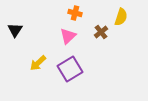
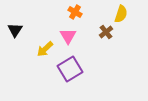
orange cross: moved 1 px up; rotated 16 degrees clockwise
yellow semicircle: moved 3 px up
brown cross: moved 5 px right
pink triangle: rotated 18 degrees counterclockwise
yellow arrow: moved 7 px right, 14 px up
